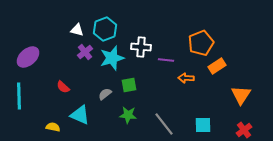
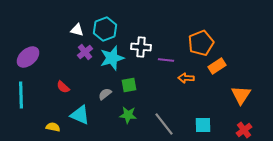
cyan line: moved 2 px right, 1 px up
